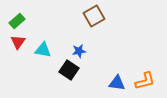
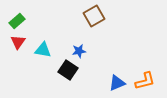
black square: moved 1 px left
blue triangle: rotated 30 degrees counterclockwise
